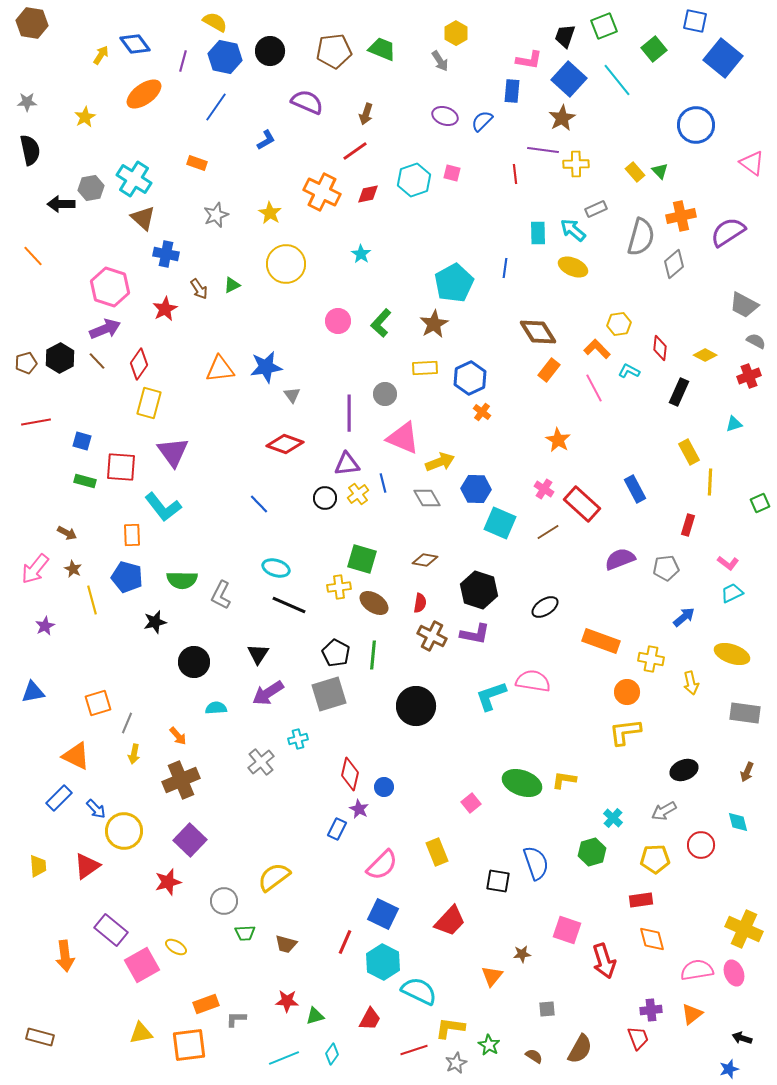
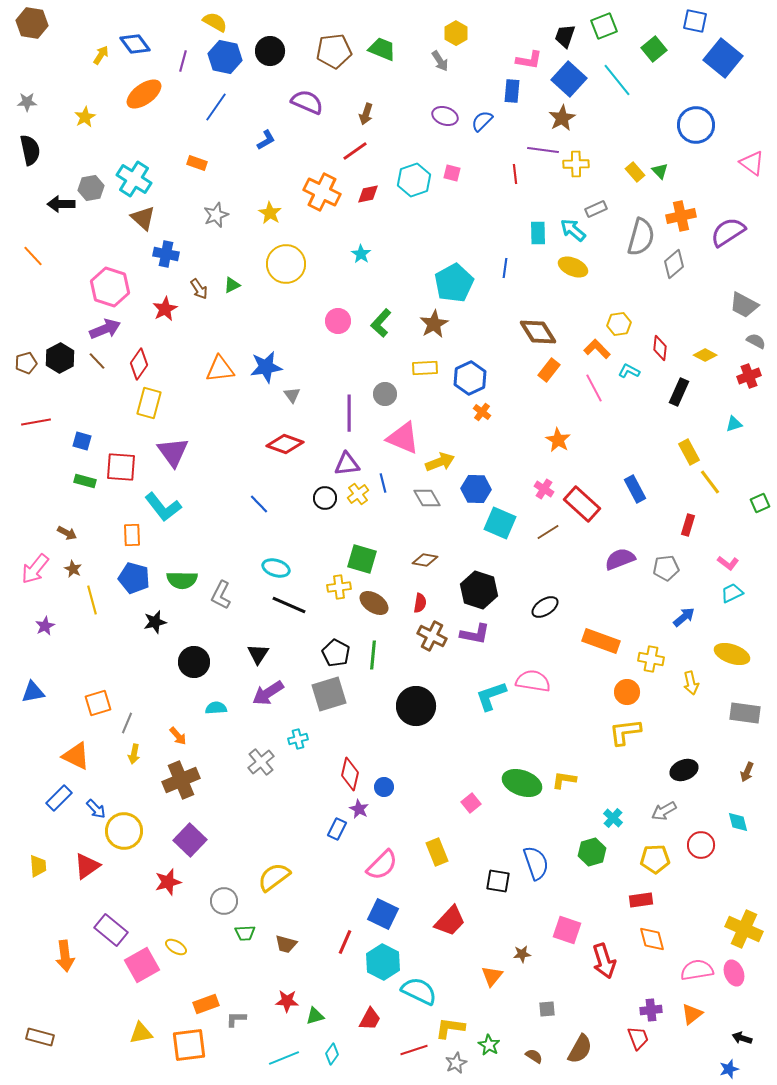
yellow line at (710, 482): rotated 40 degrees counterclockwise
blue pentagon at (127, 577): moved 7 px right, 1 px down
